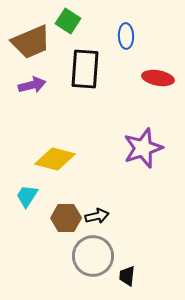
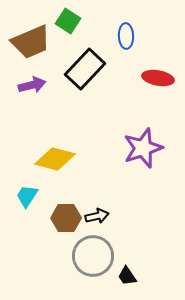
black rectangle: rotated 39 degrees clockwise
black trapezoid: rotated 40 degrees counterclockwise
